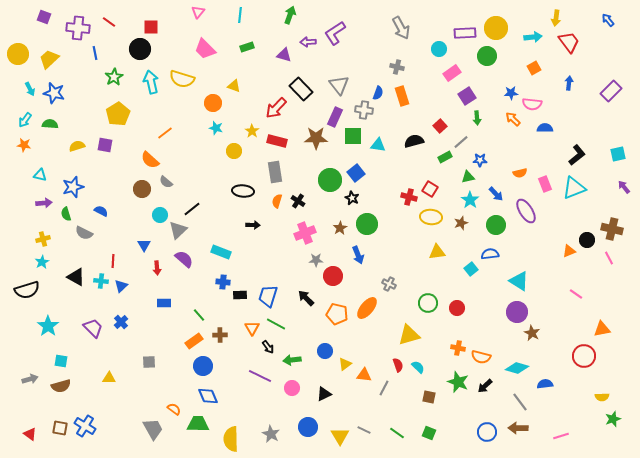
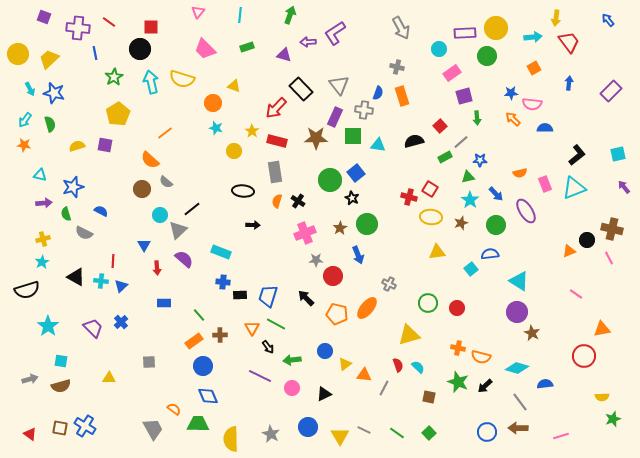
purple square at (467, 96): moved 3 px left; rotated 18 degrees clockwise
green semicircle at (50, 124): rotated 70 degrees clockwise
green square at (429, 433): rotated 24 degrees clockwise
